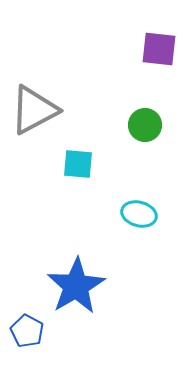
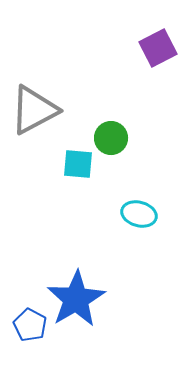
purple square: moved 1 px left, 1 px up; rotated 33 degrees counterclockwise
green circle: moved 34 px left, 13 px down
blue star: moved 13 px down
blue pentagon: moved 3 px right, 6 px up
